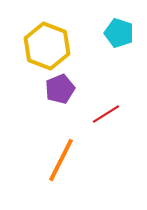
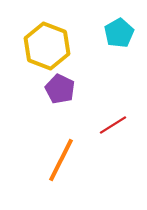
cyan pentagon: rotated 24 degrees clockwise
purple pentagon: rotated 24 degrees counterclockwise
red line: moved 7 px right, 11 px down
